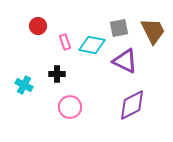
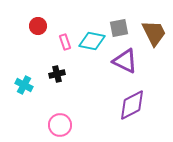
brown trapezoid: moved 1 px right, 2 px down
cyan diamond: moved 4 px up
black cross: rotated 14 degrees counterclockwise
pink circle: moved 10 px left, 18 px down
